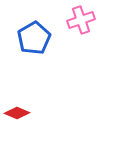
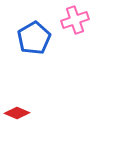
pink cross: moved 6 px left
